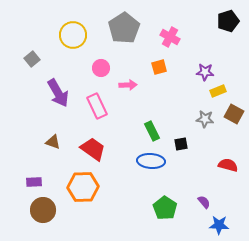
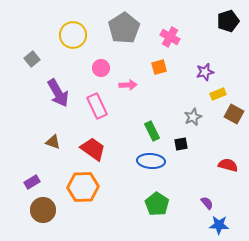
purple star: rotated 18 degrees counterclockwise
yellow rectangle: moved 3 px down
gray star: moved 12 px left, 2 px up; rotated 30 degrees counterclockwise
purple rectangle: moved 2 px left; rotated 28 degrees counterclockwise
purple semicircle: moved 3 px right, 1 px down
green pentagon: moved 8 px left, 4 px up
